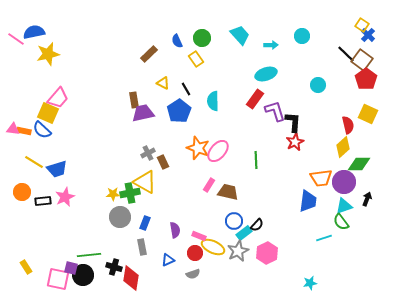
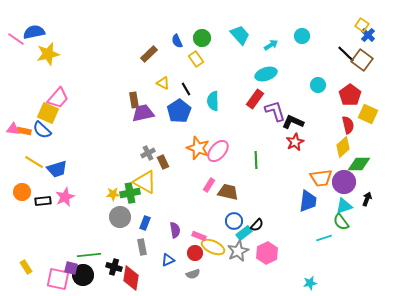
cyan arrow at (271, 45): rotated 32 degrees counterclockwise
red pentagon at (366, 79): moved 16 px left, 16 px down
black L-shape at (293, 122): rotated 70 degrees counterclockwise
